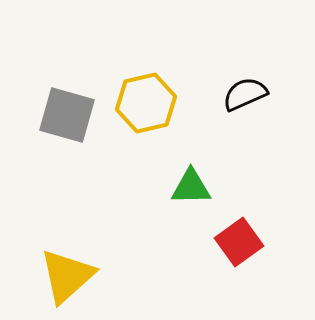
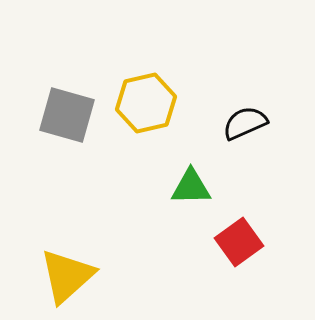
black semicircle: moved 29 px down
